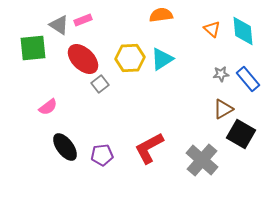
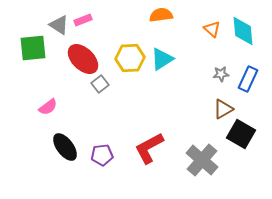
blue rectangle: rotated 65 degrees clockwise
